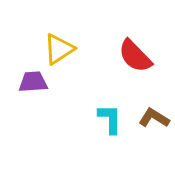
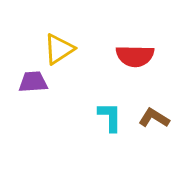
red semicircle: rotated 45 degrees counterclockwise
cyan L-shape: moved 2 px up
